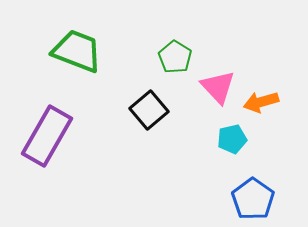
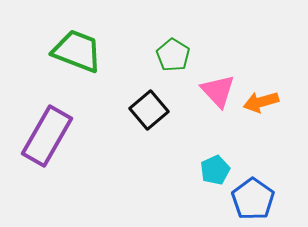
green pentagon: moved 2 px left, 2 px up
pink triangle: moved 4 px down
cyan pentagon: moved 17 px left, 31 px down; rotated 12 degrees counterclockwise
